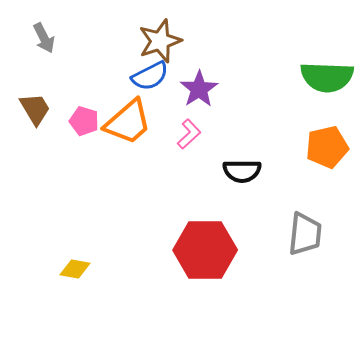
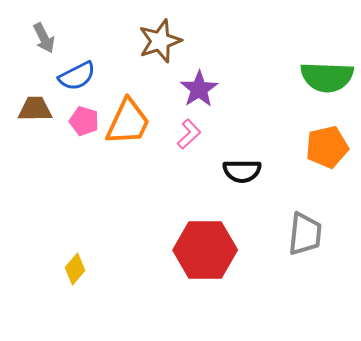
blue semicircle: moved 73 px left
brown trapezoid: rotated 60 degrees counterclockwise
orange trapezoid: rotated 24 degrees counterclockwise
yellow diamond: rotated 60 degrees counterclockwise
